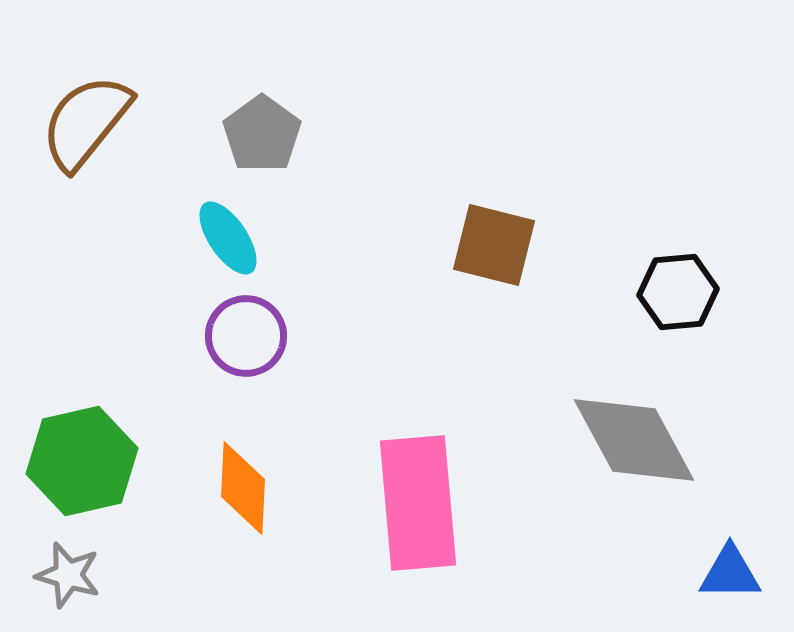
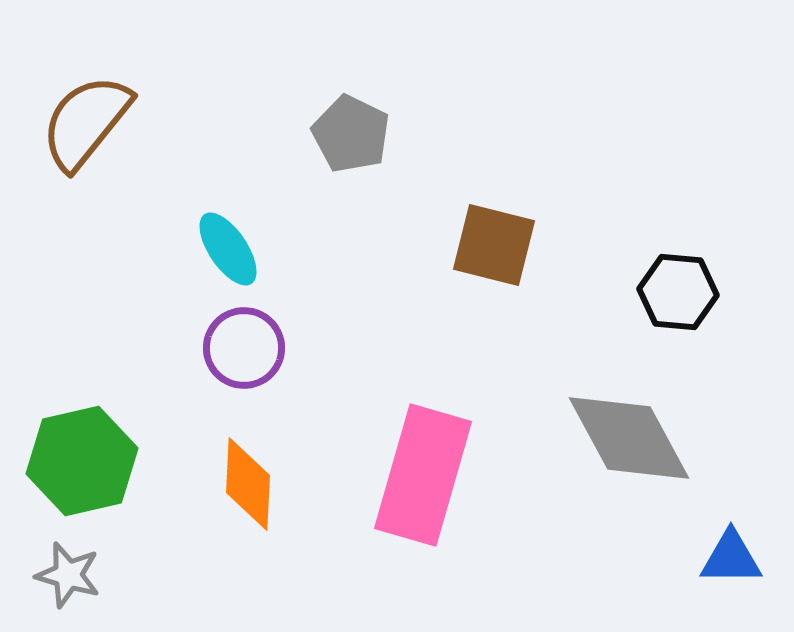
gray pentagon: moved 89 px right; rotated 10 degrees counterclockwise
cyan ellipse: moved 11 px down
black hexagon: rotated 10 degrees clockwise
purple circle: moved 2 px left, 12 px down
gray diamond: moved 5 px left, 2 px up
orange diamond: moved 5 px right, 4 px up
pink rectangle: moved 5 px right, 28 px up; rotated 21 degrees clockwise
blue triangle: moved 1 px right, 15 px up
